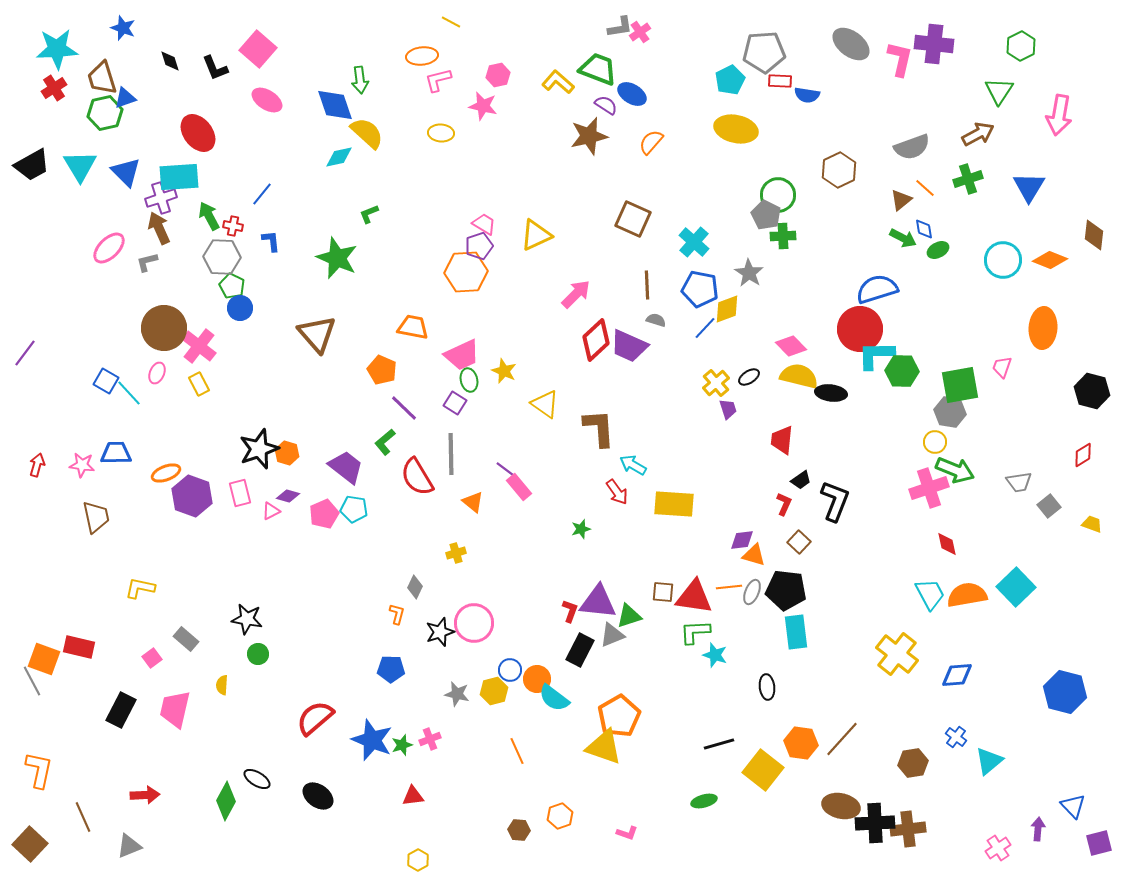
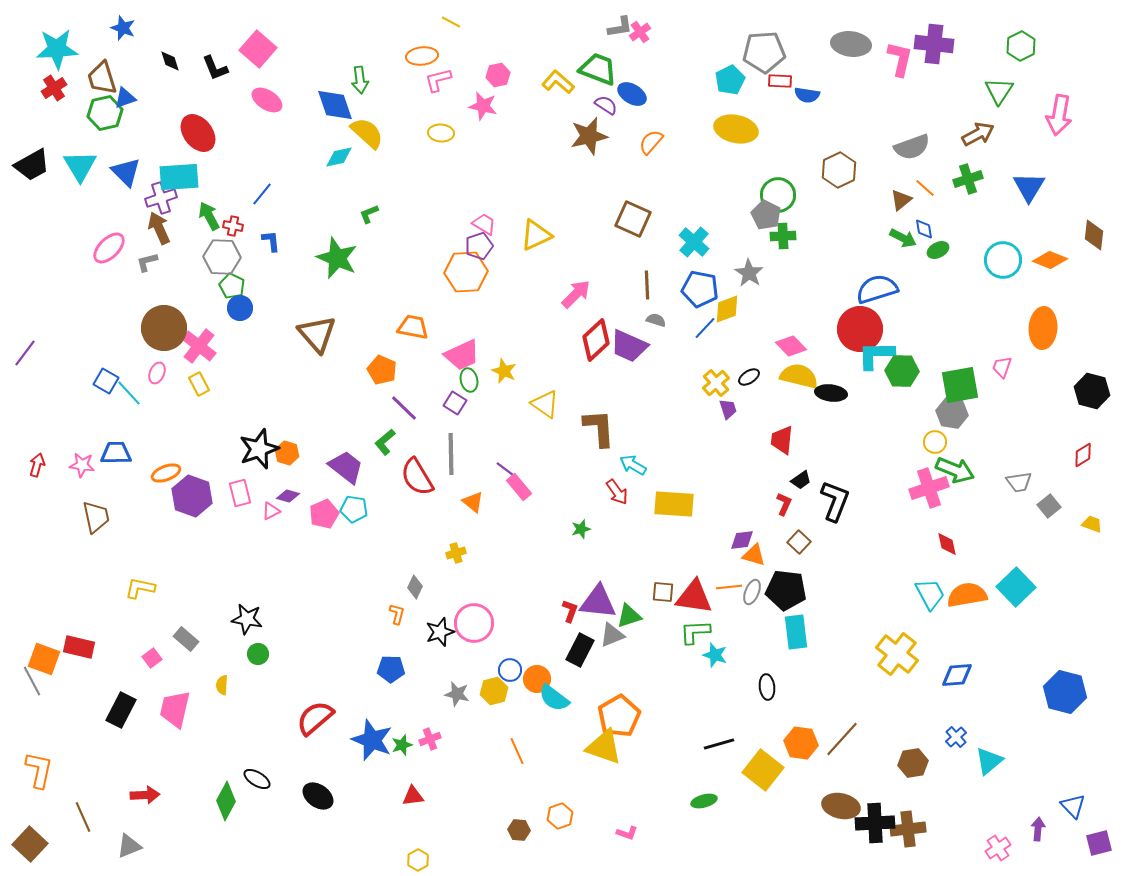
gray ellipse at (851, 44): rotated 30 degrees counterclockwise
gray hexagon at (950, 412): moved 2 px right, 1 px down
blue cross at (956, 737): rotated 10 degrees clockwise
